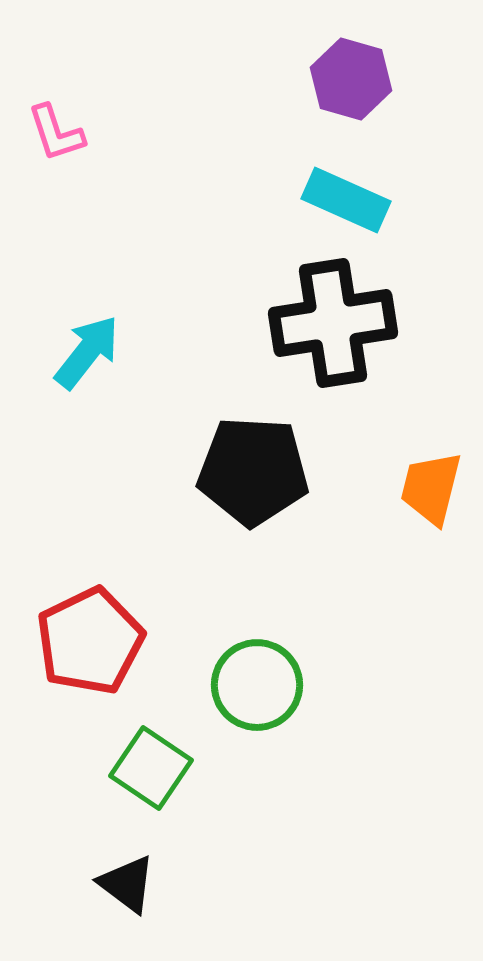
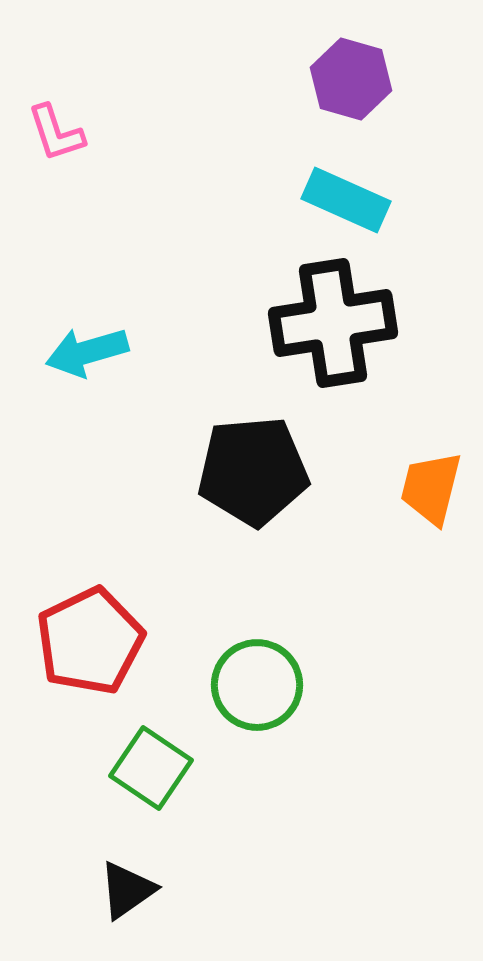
cyan arrow: rotated 144 degrees counterclockwise
black pentagon: rotated 8 degrees counterclockwise
black triangle: moved 6 px down; rotated 48 degrees clockwise
